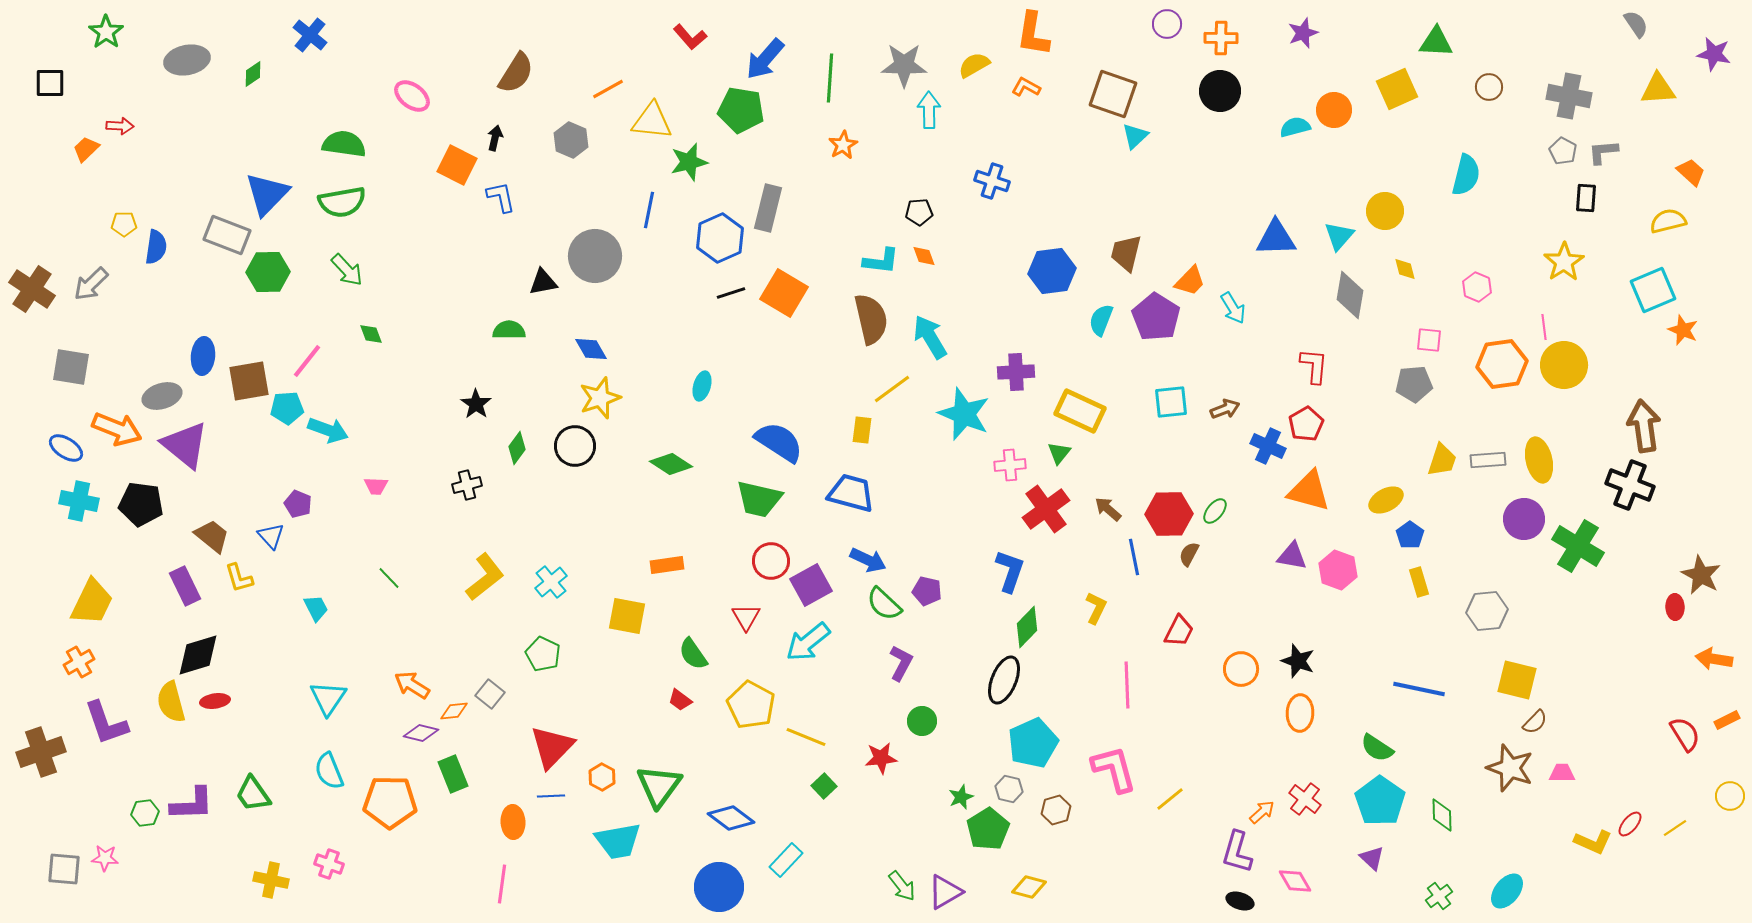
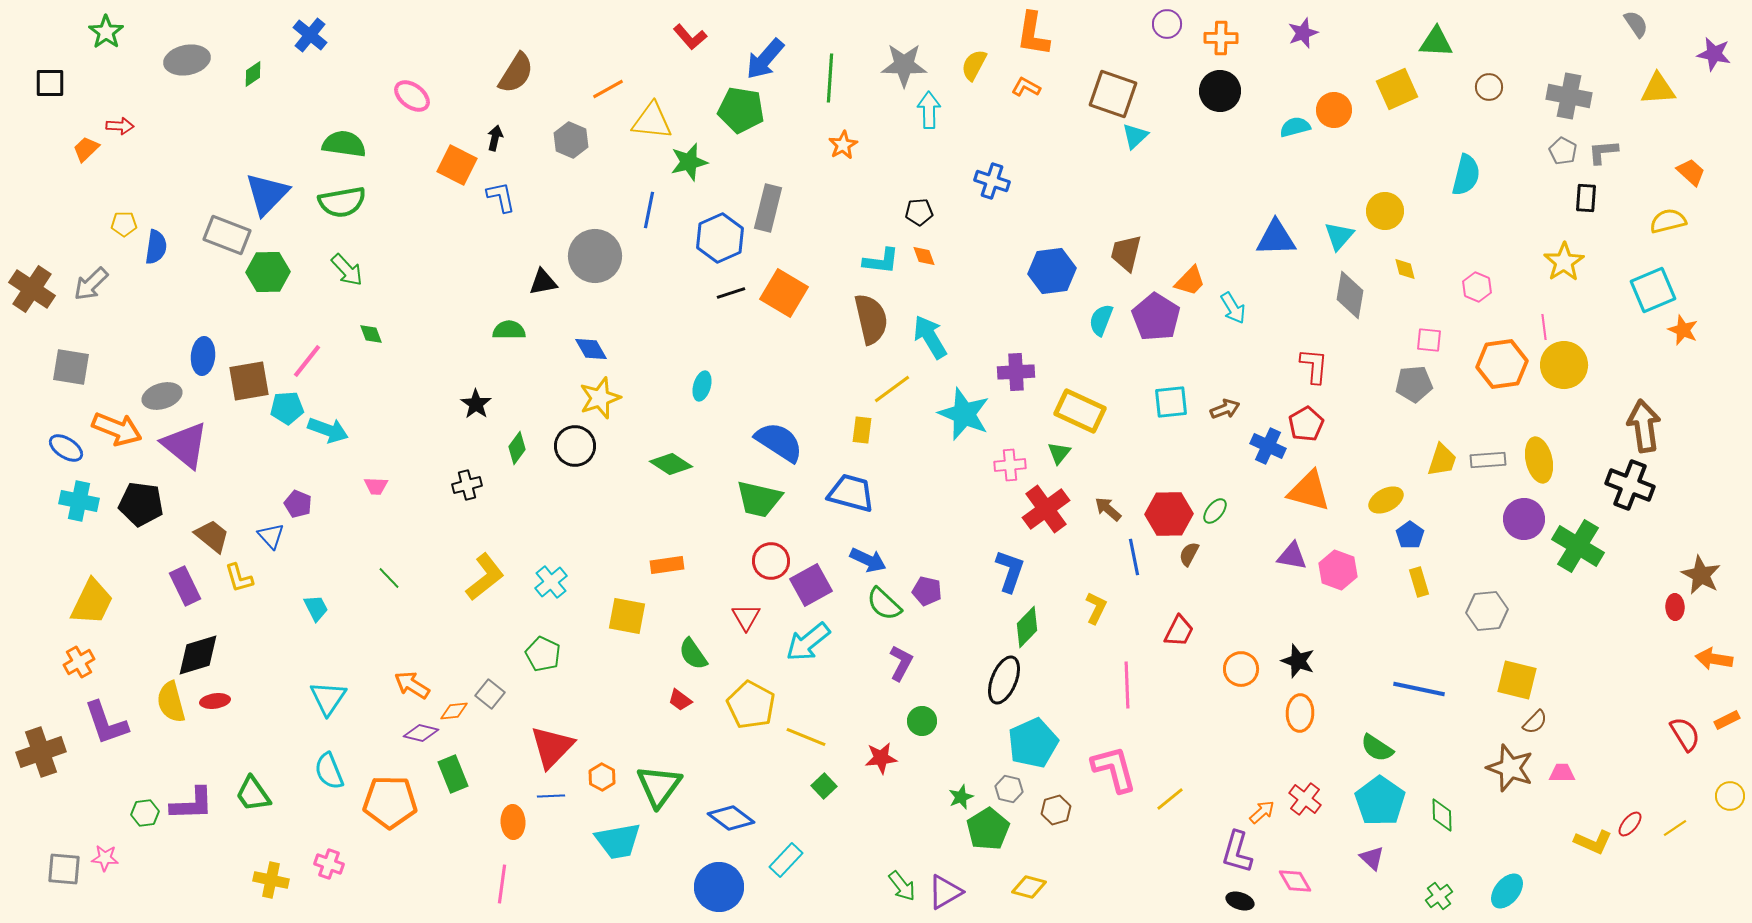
yellow semicircle at (974, 65): rotated 32 degrees counterclockwise
